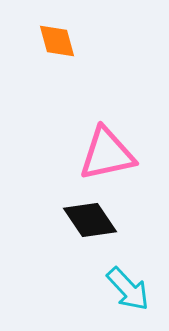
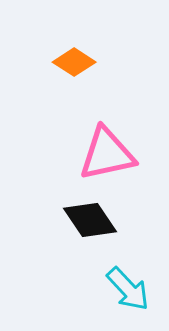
orange diamond: moved 17 px right, 21 px down; rotated 42 degrees counterclockwise
